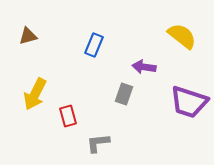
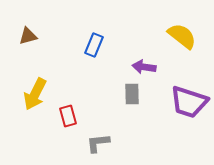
gray rectangle: moved 8 px right; rotated 20 degrees counterclockwise
